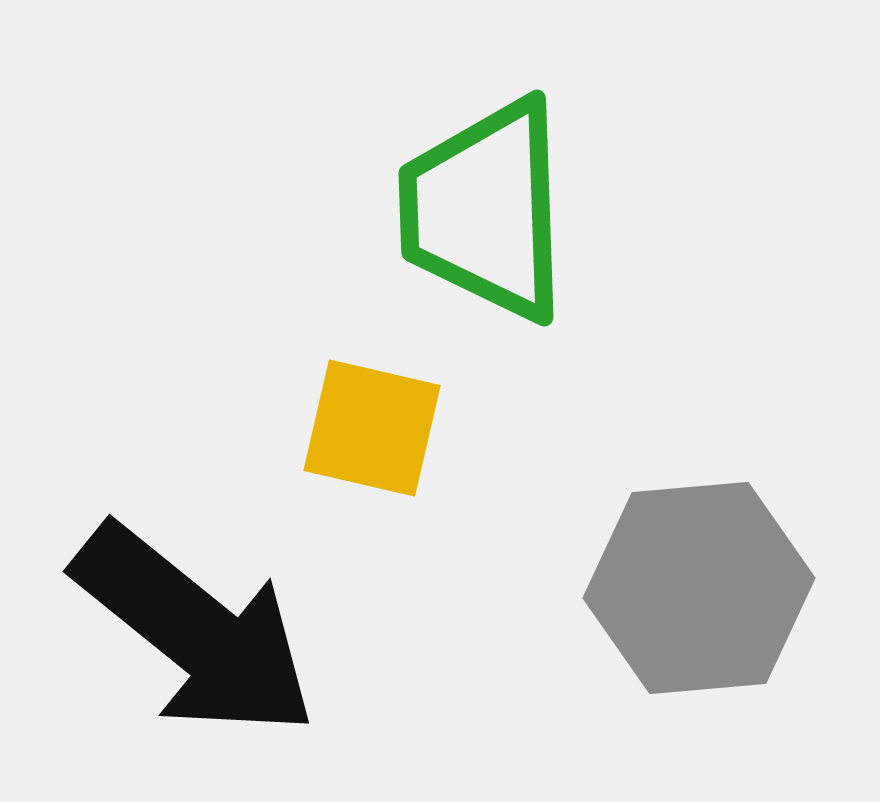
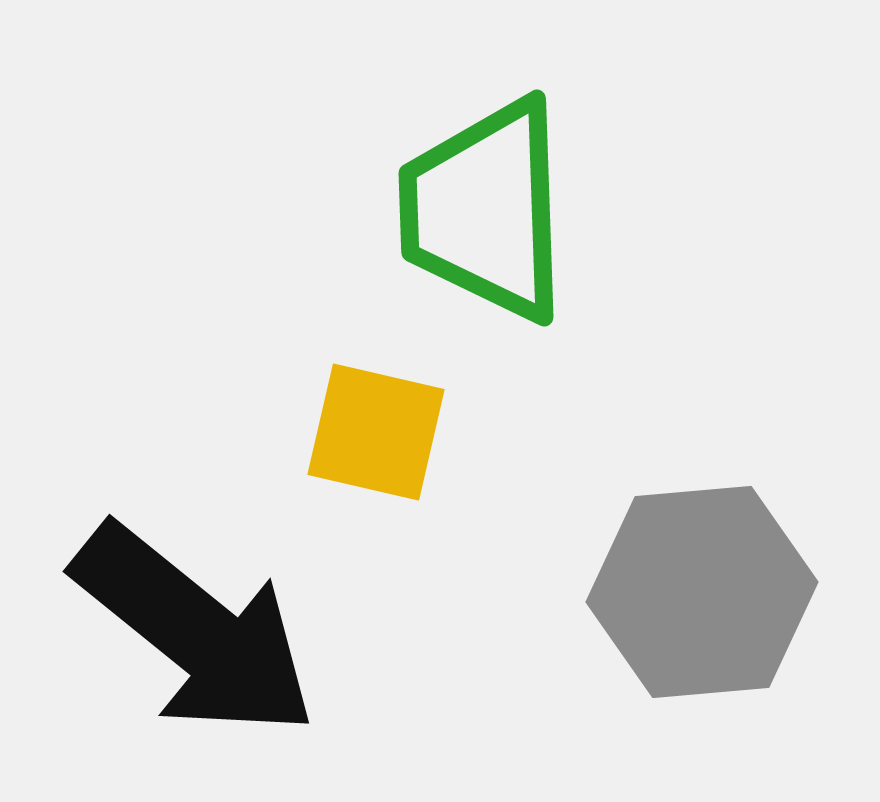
yellow square: moved 4 px right, 4 px down
gray hexagon: moved 3 px right, 4 px down
